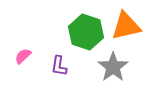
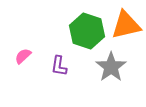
orange triangle: moved 1 px up
green hexagon: moved 1 px right, 1 px up
gray star: moved 2 px left
